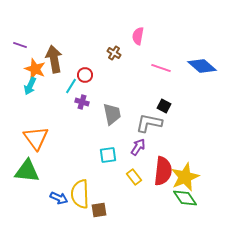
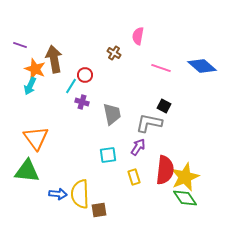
red semicircle: moved 2 px right, 1 px up
yellow rectangle: rotated 21 degrees clockwise
blue arrow: moved 1 px left, 4 px up; rotated 18 degrees counterclockwise
